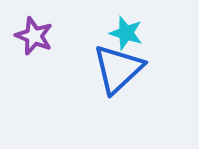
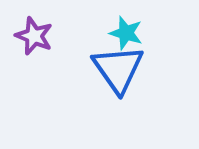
blue triangle: rotated 22 degrees counterclockwise
